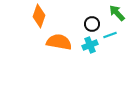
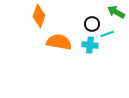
green arrow: moved 1 px left, 1 px up; rotated 18 degrees counterclockwise
cyan line: moved 3 px left, 1 px up
cyan cross: rotated 28 degrees clockwise
